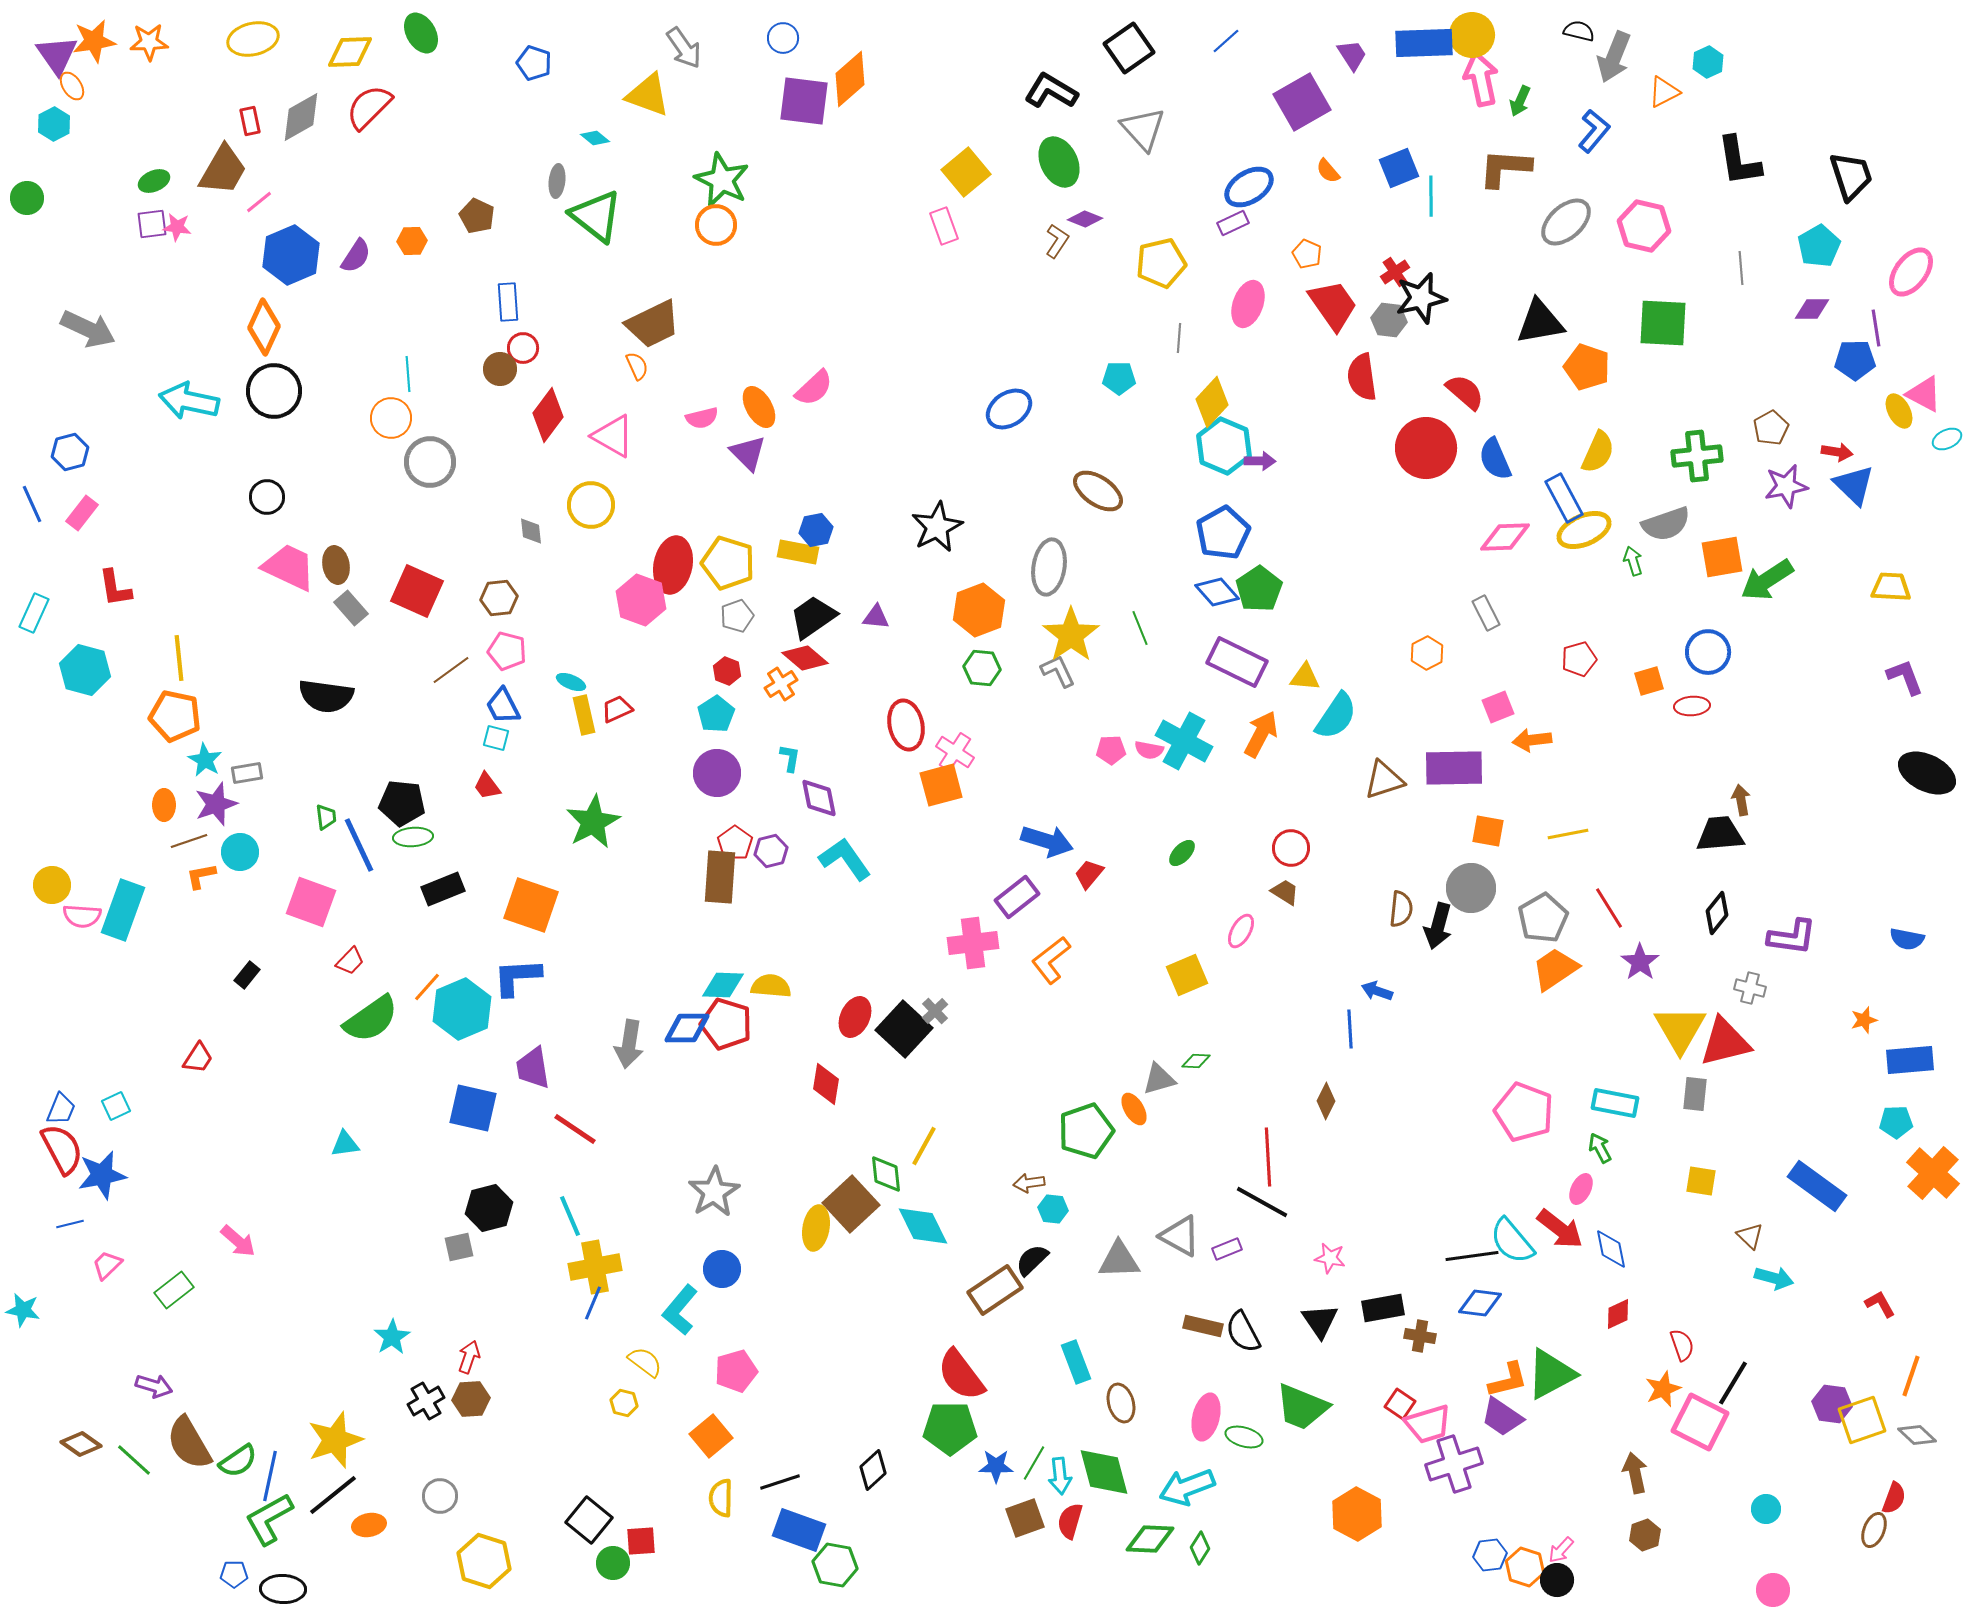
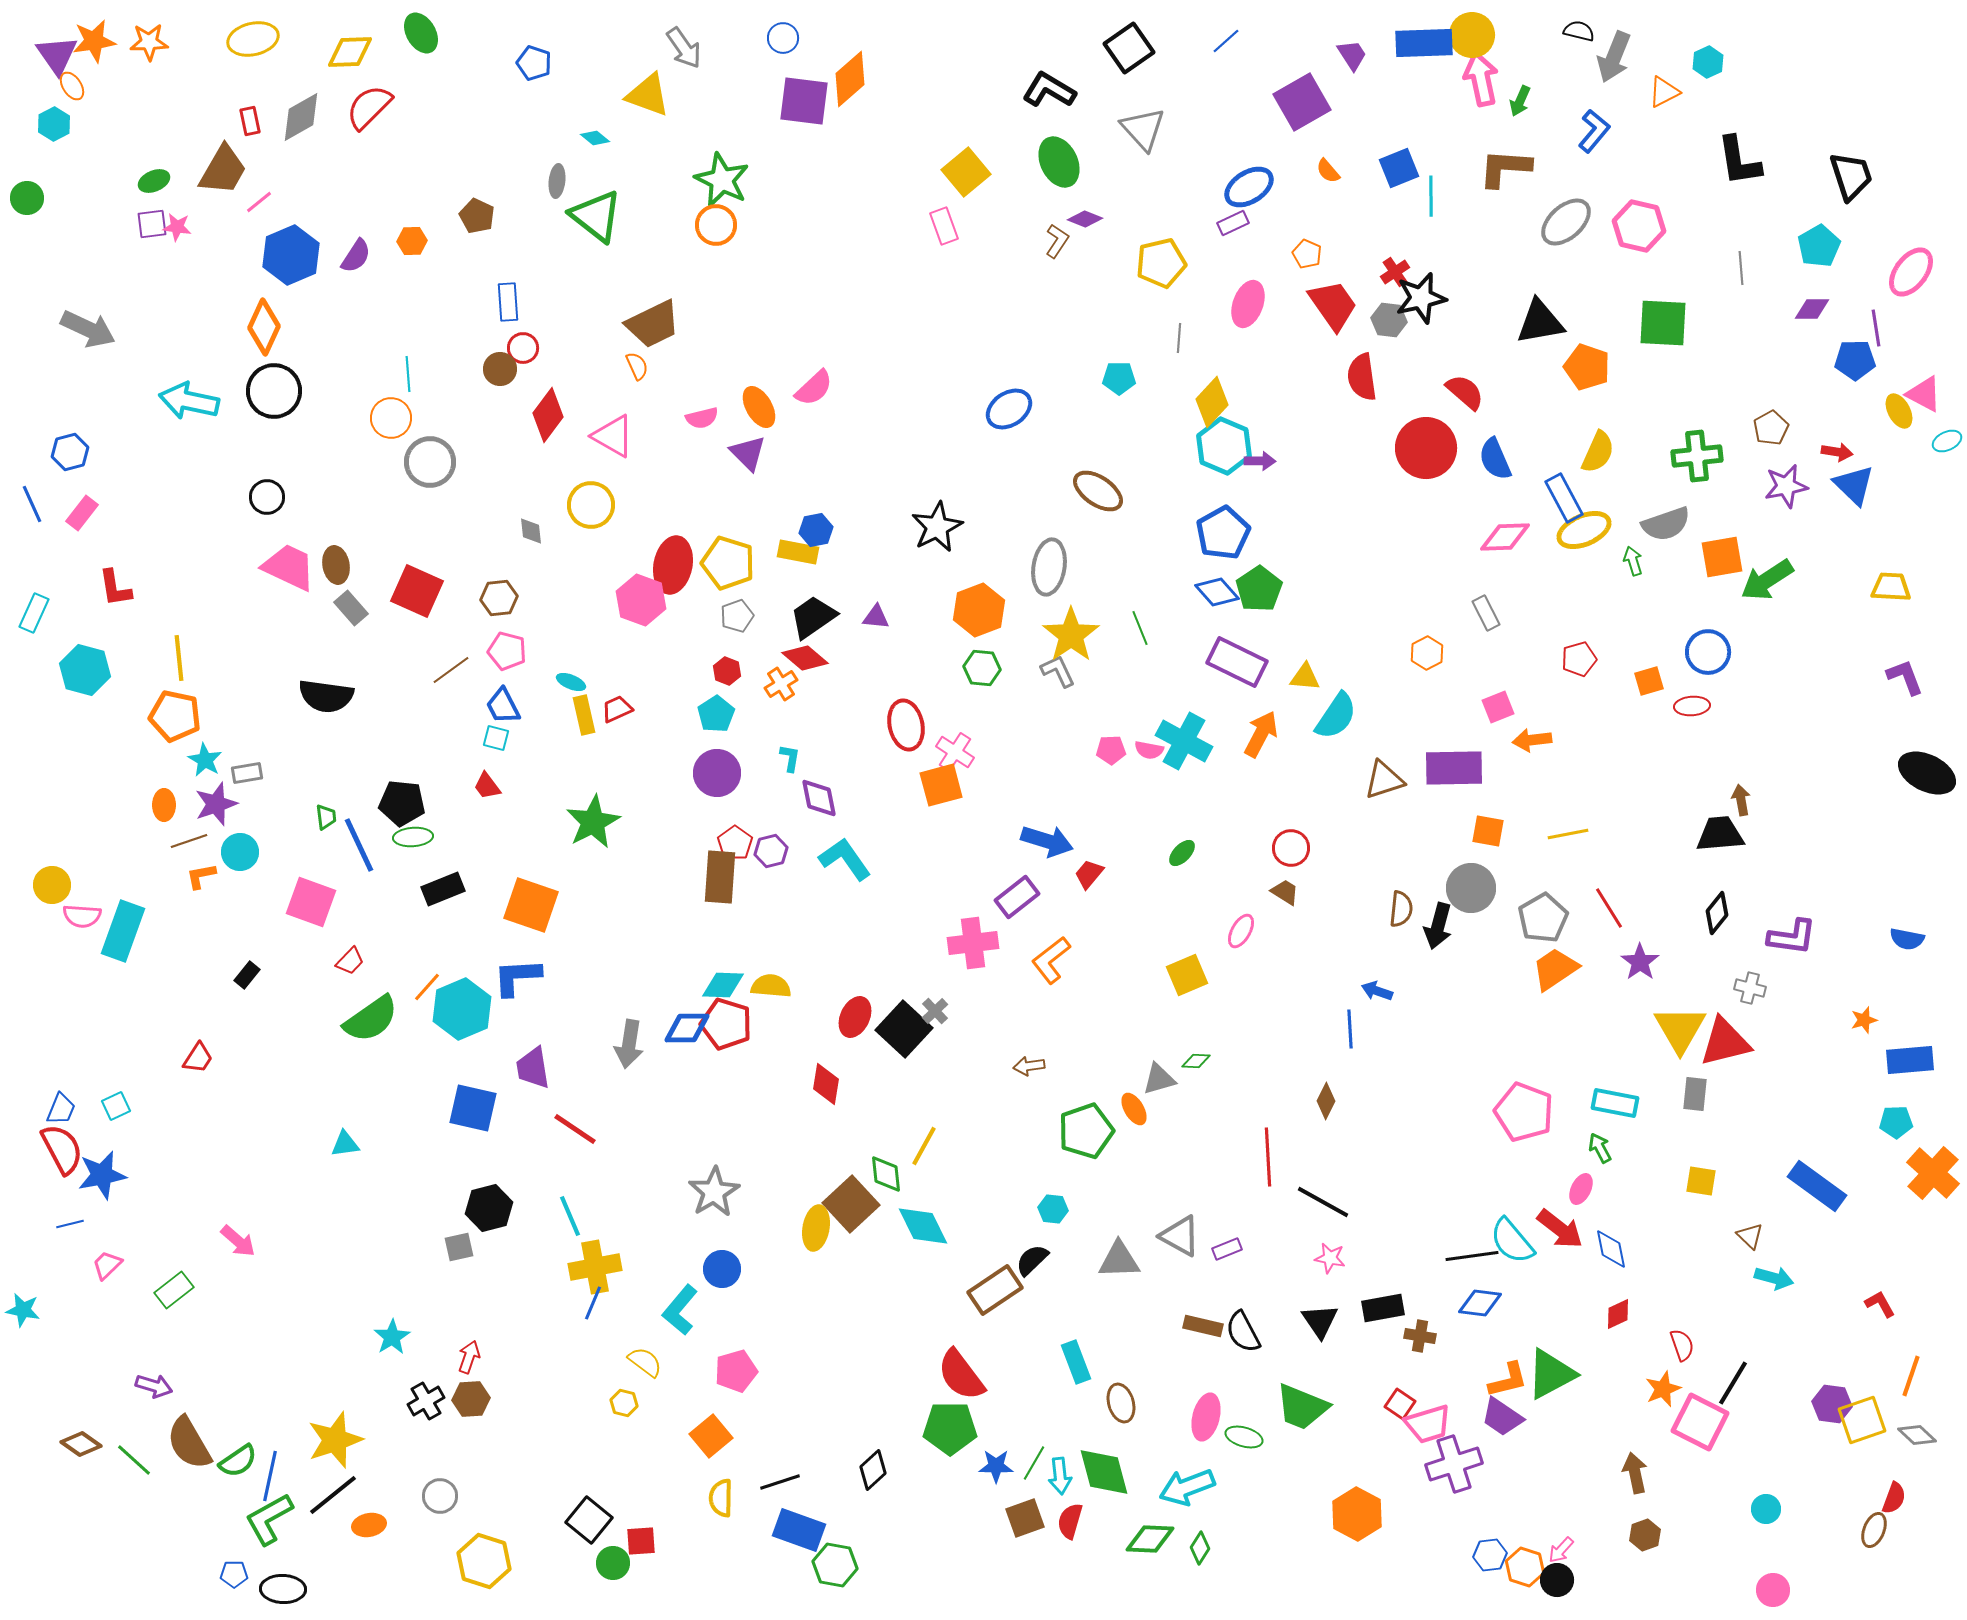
black L-shape at (1051, 91): moved 2 px left, 1 px up
pink hexagon at (1644, 226): moved 5 px left
cyan ellipse at (1947, 439): moved 2 px down
cyan rectangle at (123, 910): moved 21 px down
brown arrow at (1029, 1183): moved 117 px up
black line at (1262, 1202): moved 61 px right
